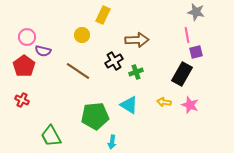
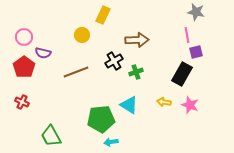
pink circle: moved 3 px left
purple semicircle: moved 2 px down
red pentagon: moved 1 px down
brown line: moved 2 px left, 1 px down; rotated 55 degrees counterclockwise
red cross: moved 2 px down
green pentagon: moved 6 px right, 3 px down
cyan arrow: moved 1 px left; rotated 72 degrees clockwise
